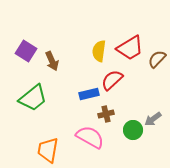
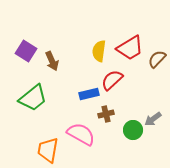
pink semicircle: moved 9 px left, 3 px up
